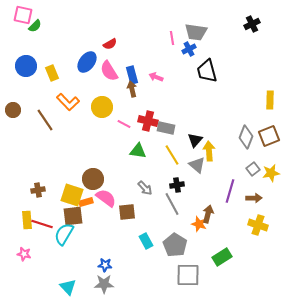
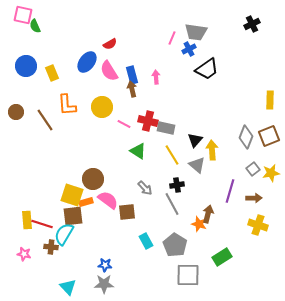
green semicircle at (35, 26): rotated 112 degrees clockwise
pink line at (172, 38): rotated 32 degrees clockwise
black trapezoid at (207, 71): moved 2 px up; rotated 110 degrees counterclockwise
pink arrow at (156, 77): rotated 64 degrees clockwise
orange L-shape at (68, 102): moved 1 px left, 3 px down; rotated 40 degrees clockwise
brown circle at (13, 110): moved 3 px right, 2 px down
green triangle at (138, 151): rotated 24 degrees clockwise
yellow arrow at (209, 151): moved 3 px right, 1 px up
brown cross at (38, 190): moved 13 px right, 57 px down; rotated 16 degrees clockwise
pink semicircle at (106, 198): moved 2 px right, 2 px down
